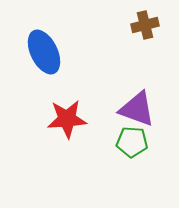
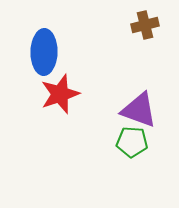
blue ellipse: rotated 27 degrees clockwise
purple triangle: moved 2 px right, 1 px down
red star: moved 7 px left, 25 px up; rotated 15 degrees counterclockwise
